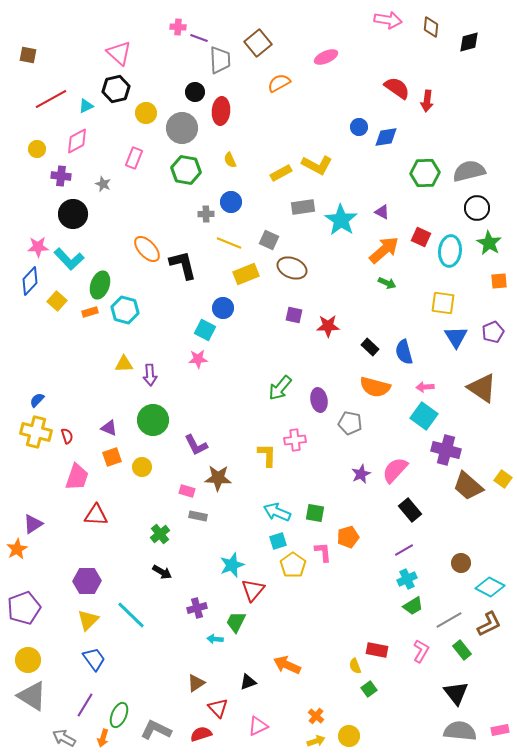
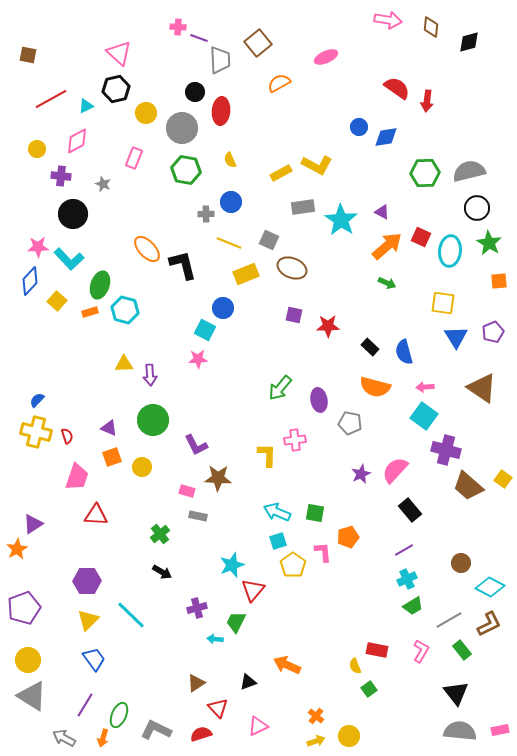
orange arrow at (384, 250): moved 3 px right, 4 px up
